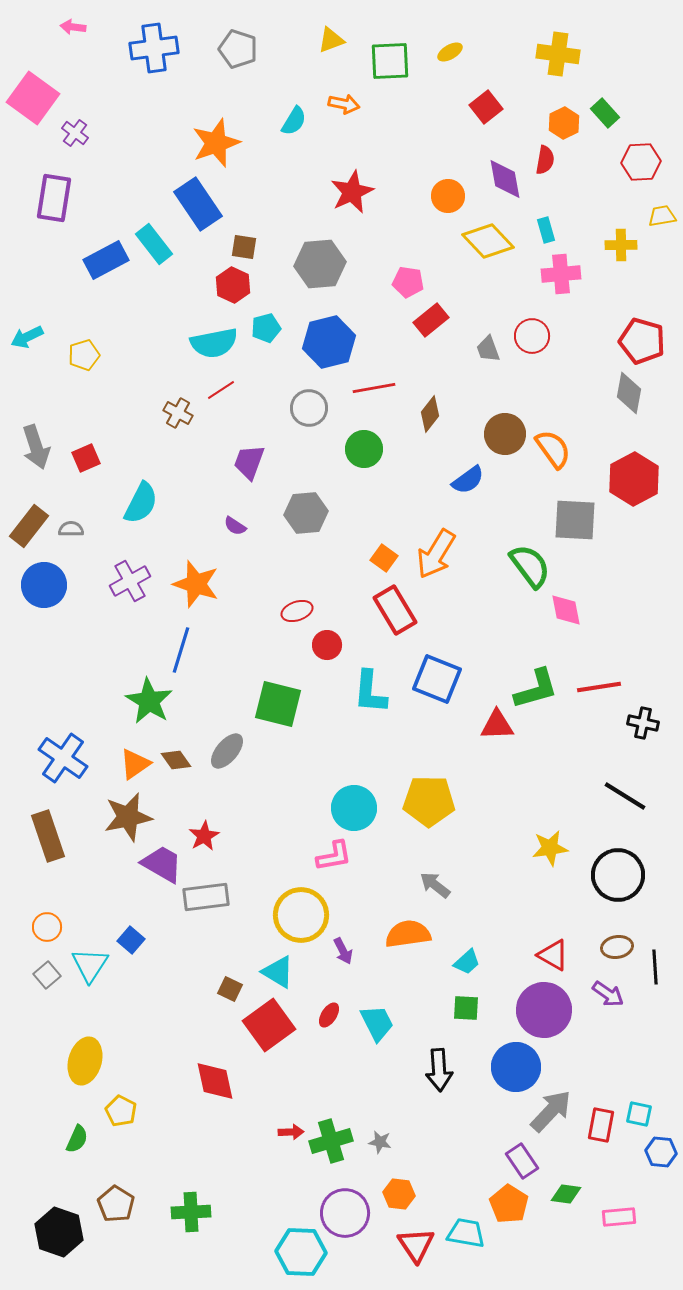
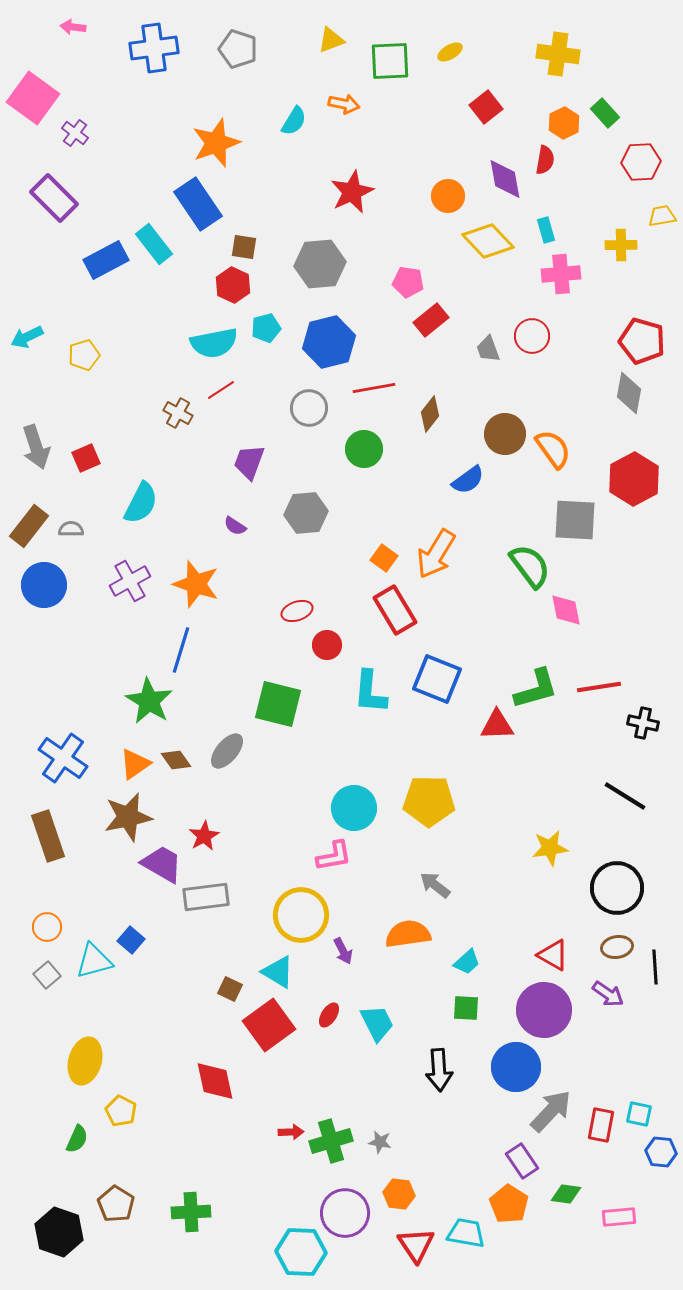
purple rectangle at (54, 198): rotated 54 degrees counterclockwise
black circle at (618, 875): moved 1 px left, 13 px down
cyan triangle at (90, 965): moved 4 px right, 4 px up; rotated 42 degrees clockwise
